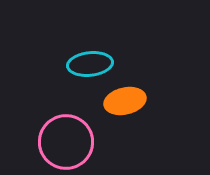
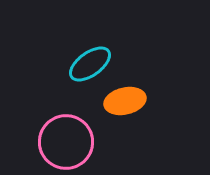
cyan ellipse: rotated 30 degrees counterclockwise
